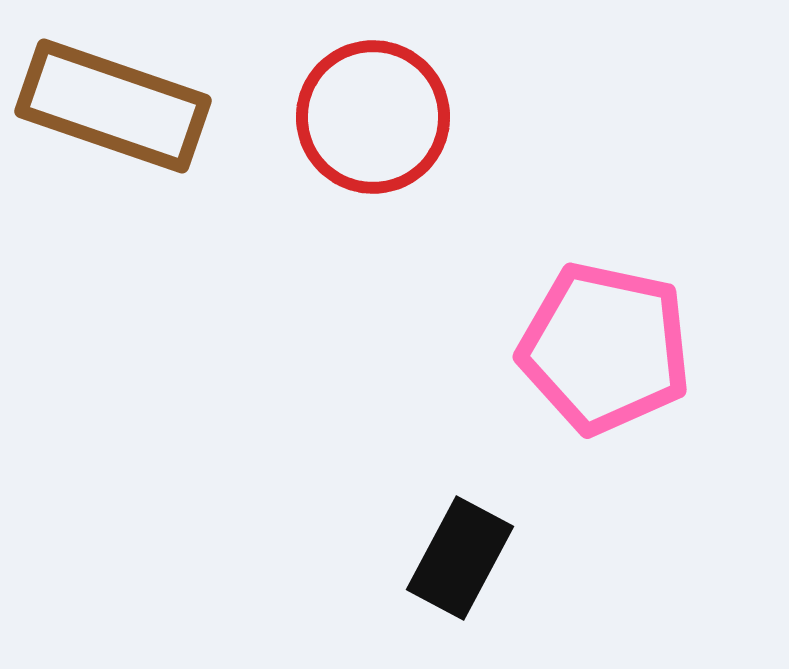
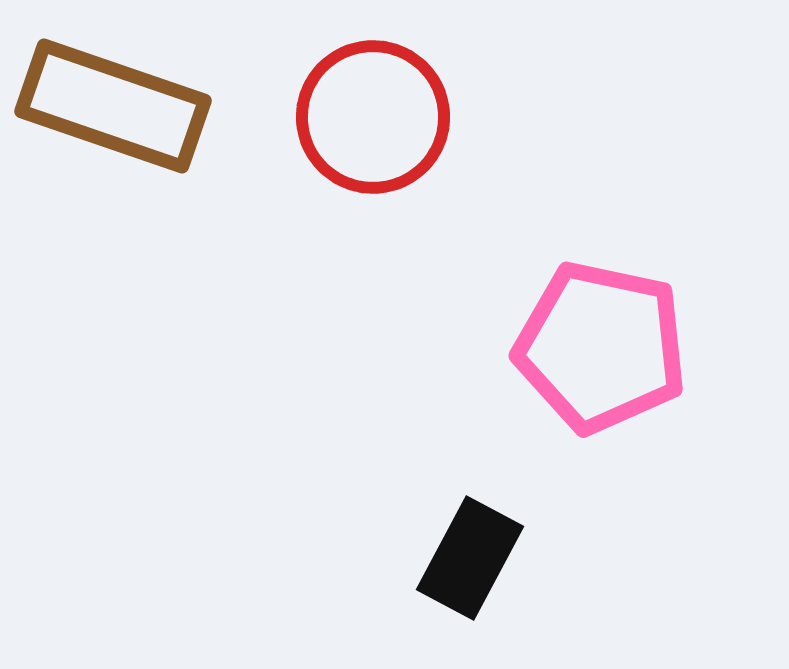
pink pentagon: moved 4 px left, 1 px up
black rectangle: moved 10 px right
